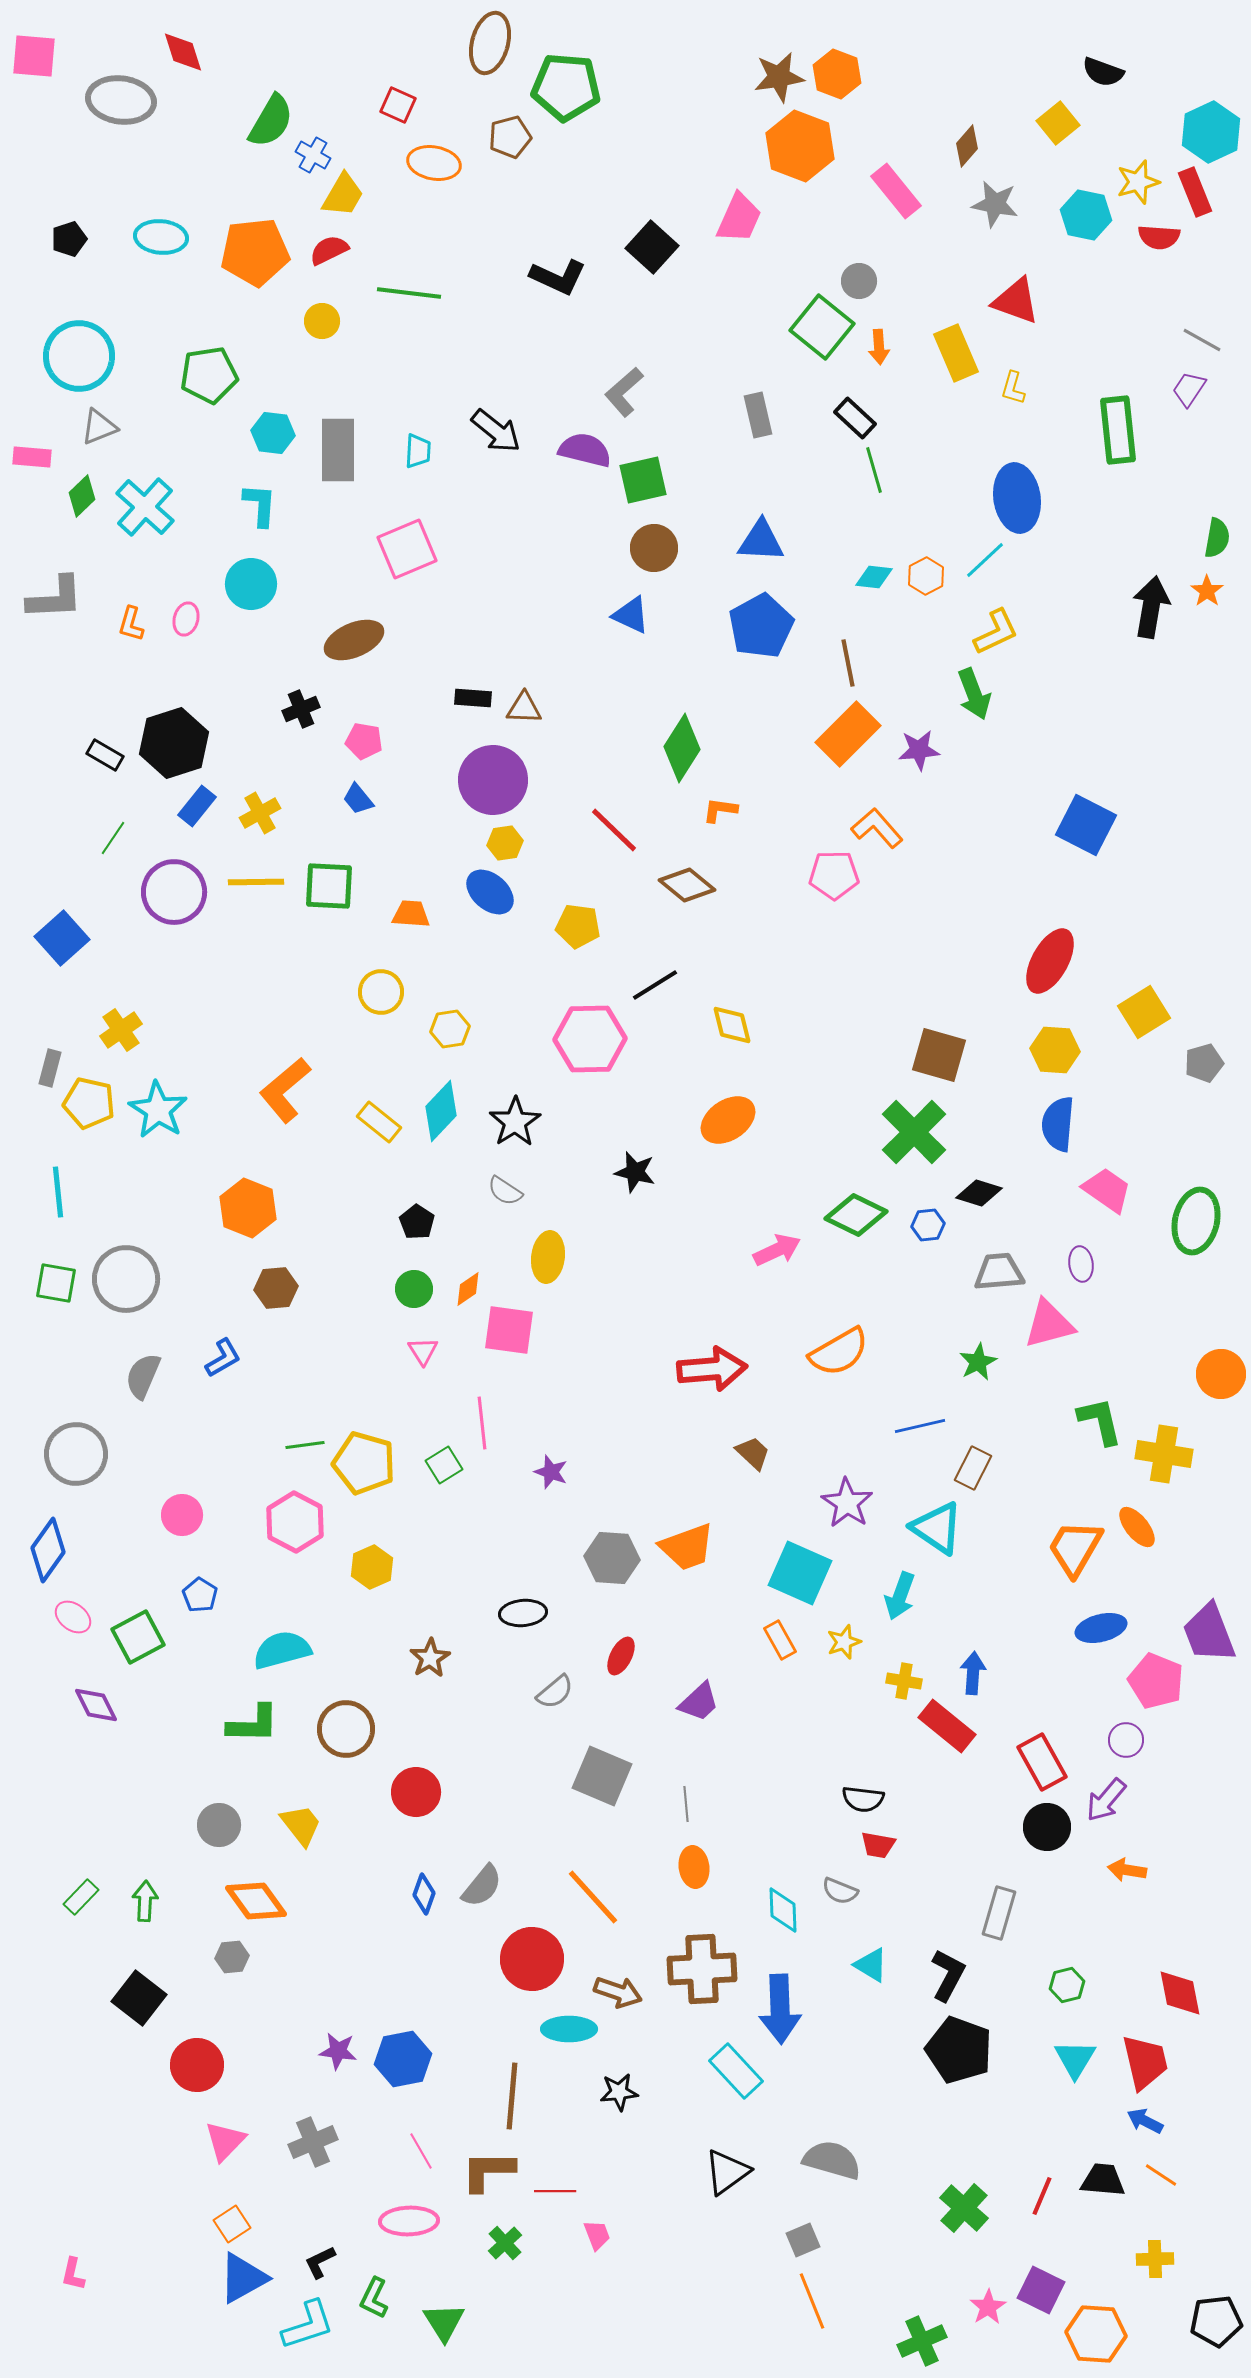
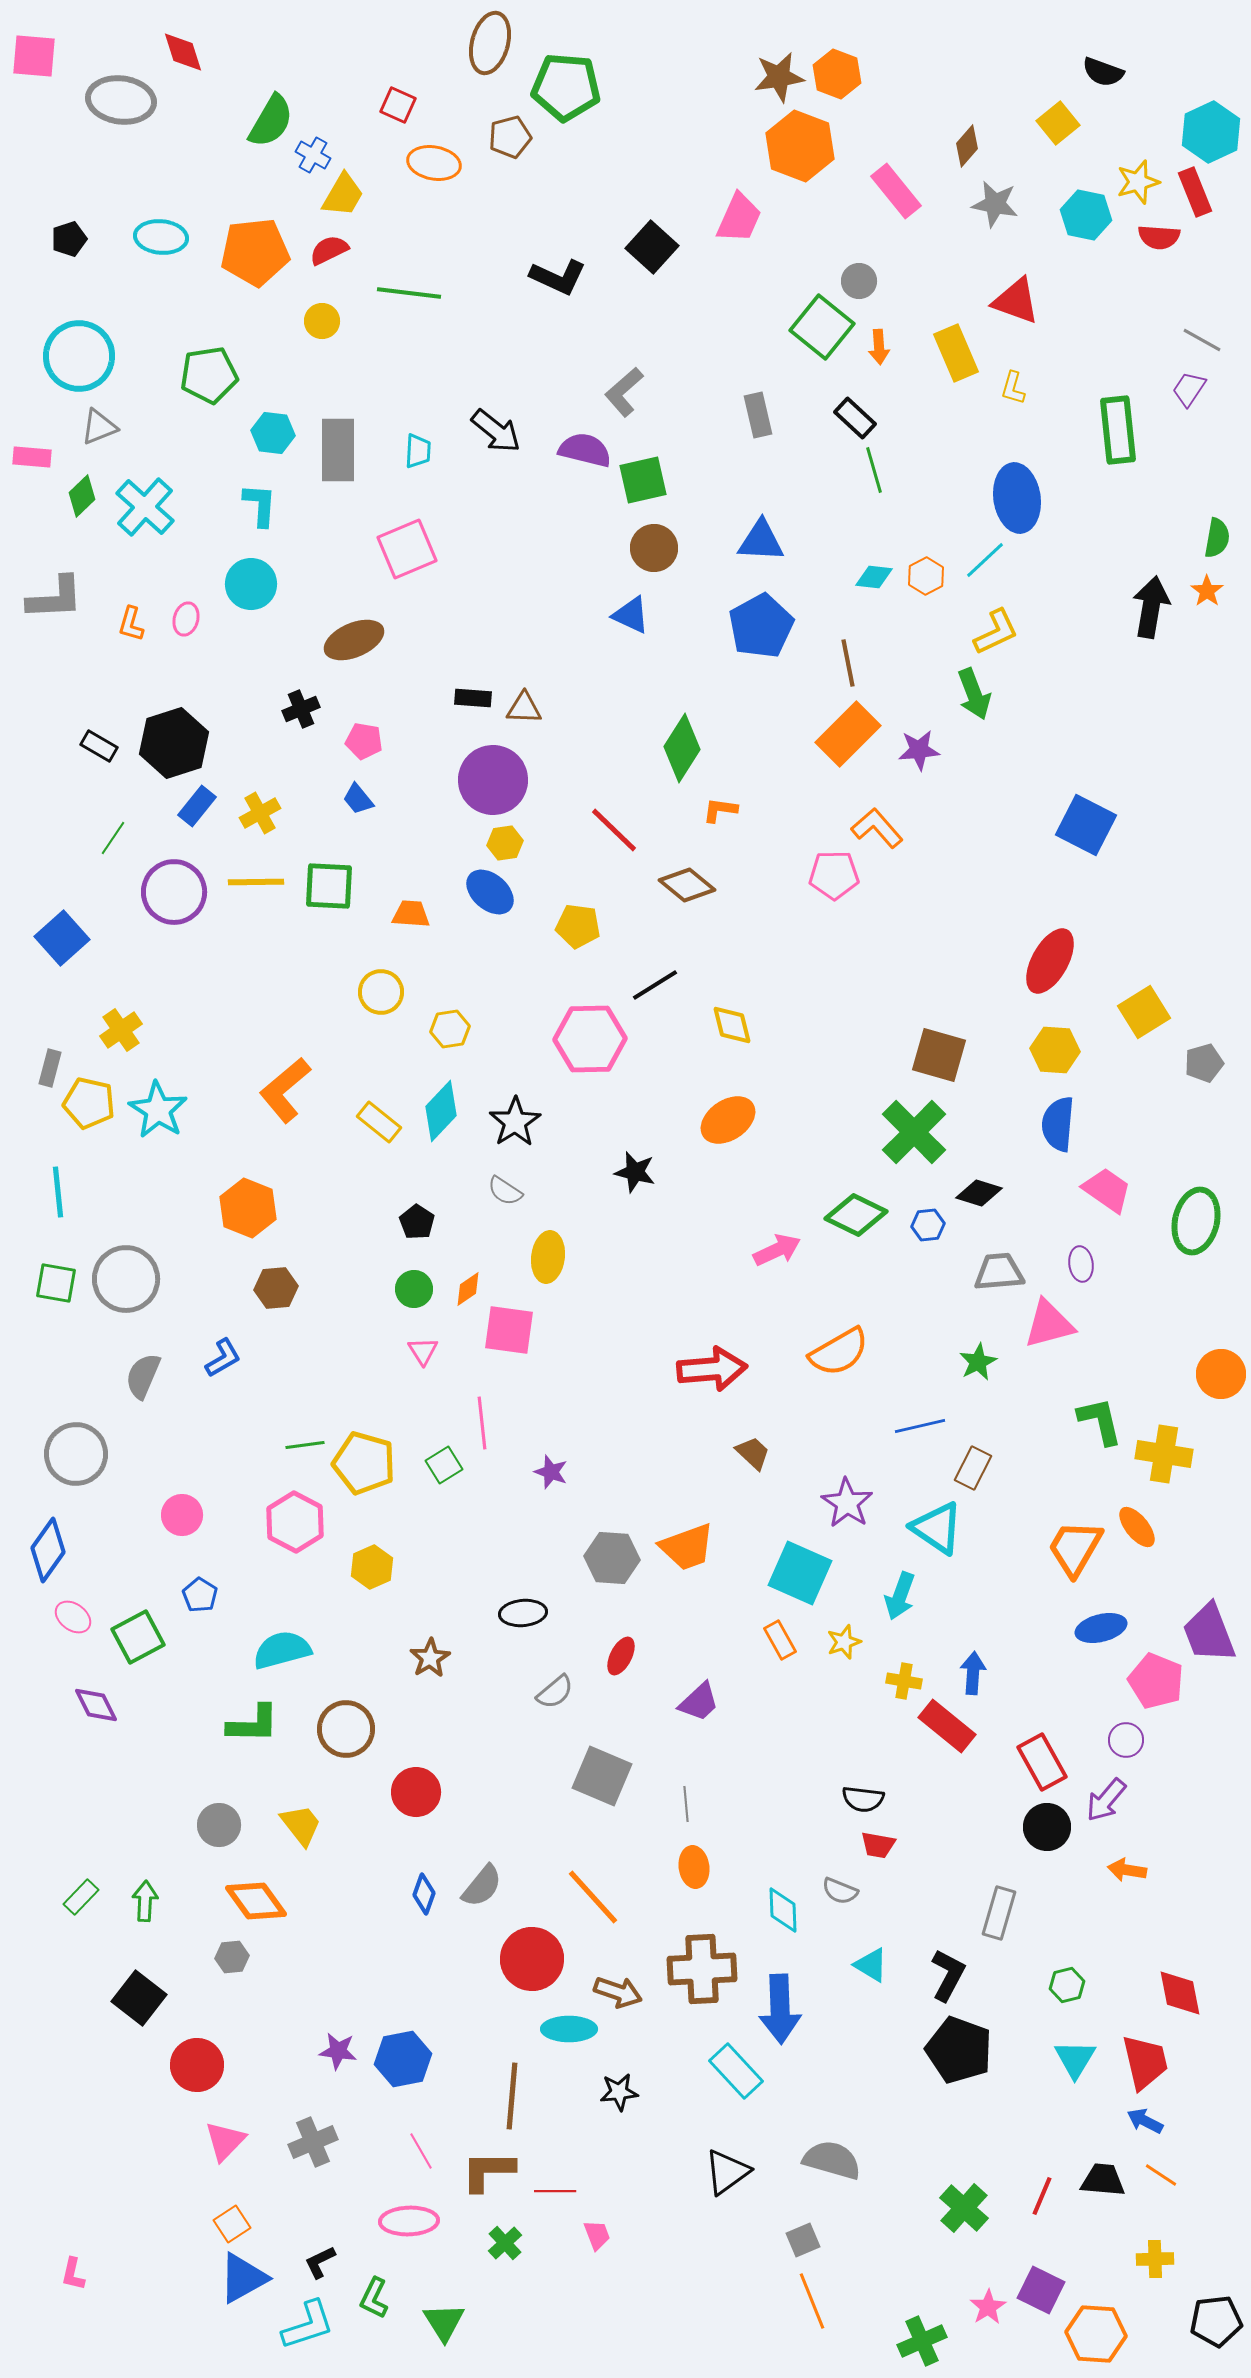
black rectangle at (105, 755): moved 6 px left, 9 px up
